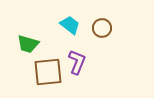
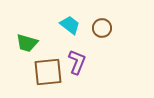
green trapezoid: moved 1 px left, 1 px up
